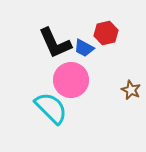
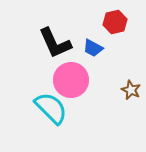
red hexagon: moved 9 px right, 11 px up
blue trapezoid: moved 9 px right
